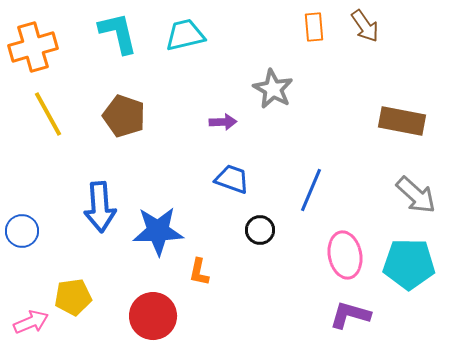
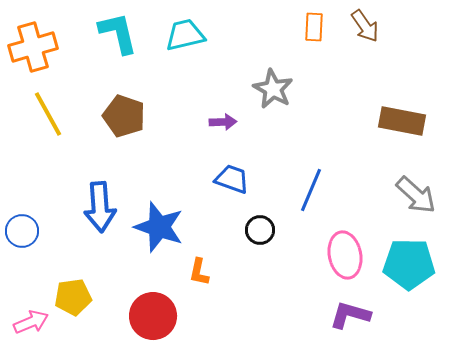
orange rectangle: rotated 8 degrees clockwise
blue star: moved 1 px right, 4 px up; rotated 21 degrees clockwise
